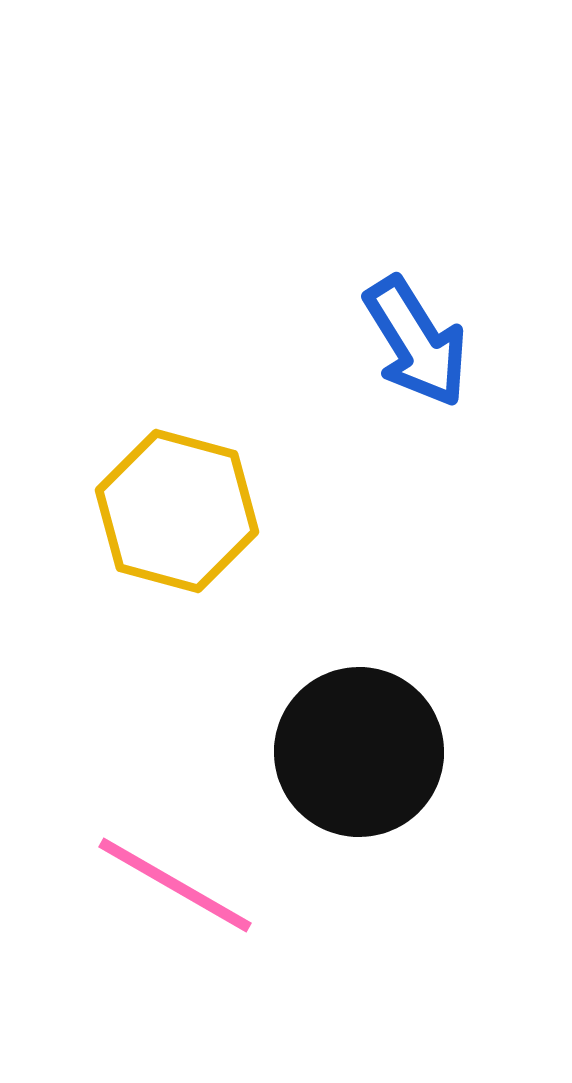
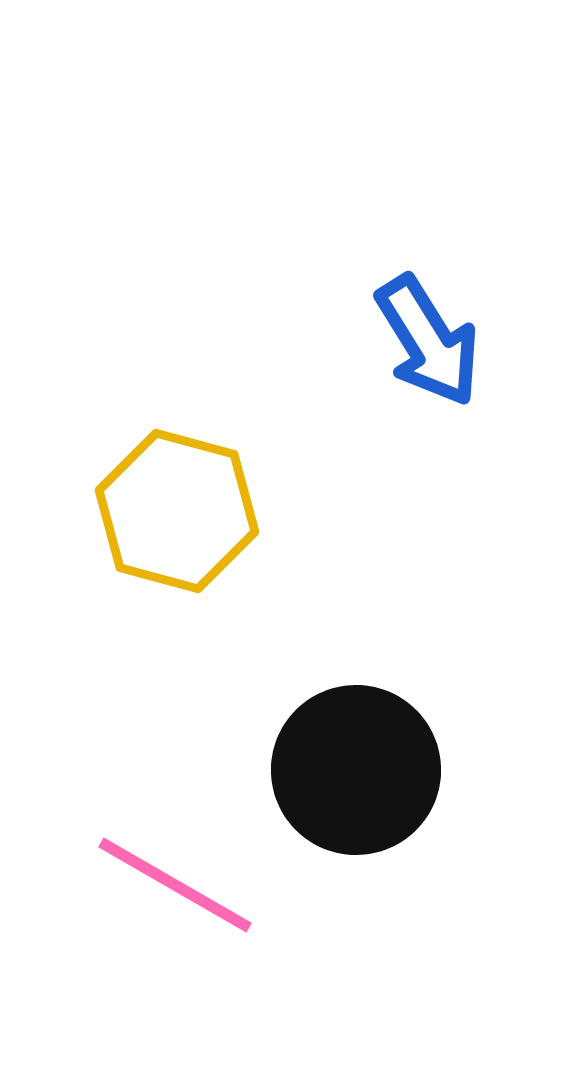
blue arrow: moved 12 px right, 1 px up
black circle: moved 3 px left, 18 px down
